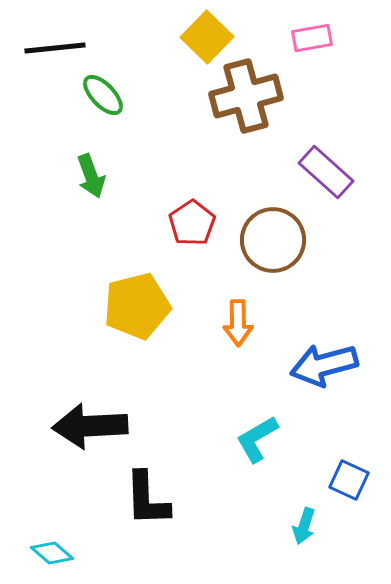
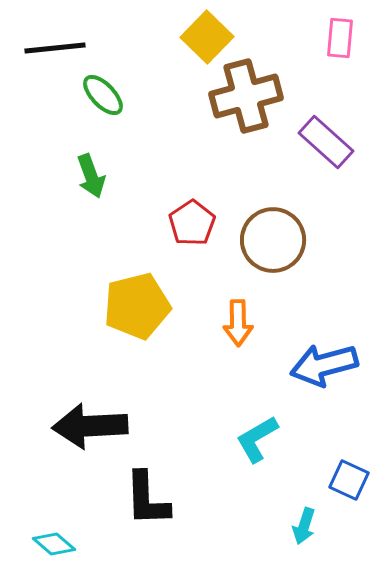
pink rectangle: moved 28 px right; rotated 75 degrees counterclockwise
purple rectangle: moved 30 px up
cyan diamond: moved 2 px right, 9 px up
